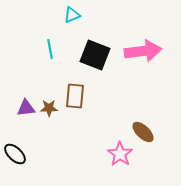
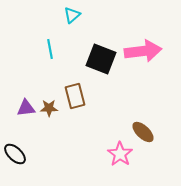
cyan triangle: rotated 18 degrees counterclockwise
black square: moved 6 px right, 4 px down
brown rectangle: rotated 20 degrees counterclockwise
